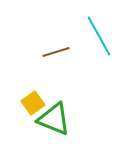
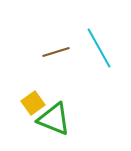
cyan line: moved 12 px down
